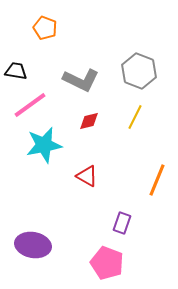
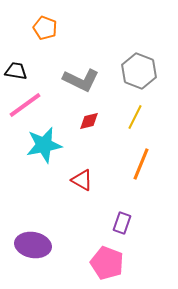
pink line: moved 5 px left
red triangle: moved 5 px left, 4 px down
orange line: moved 16 px left, 16 px up
